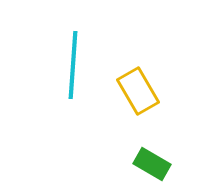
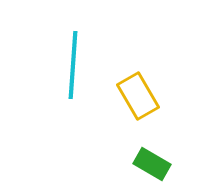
yellow rectangle: moved 5 px down
